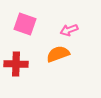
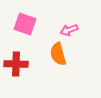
orange semicircle: rotated 85 degrees counterclockwise
